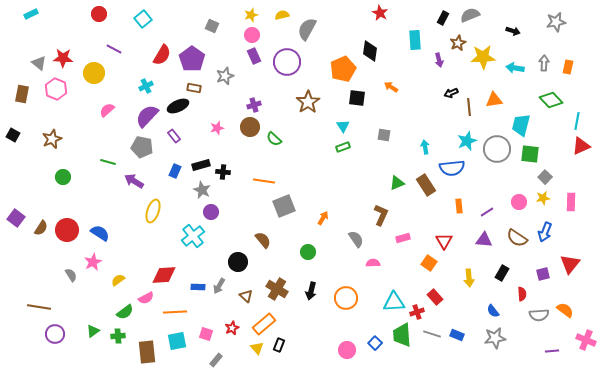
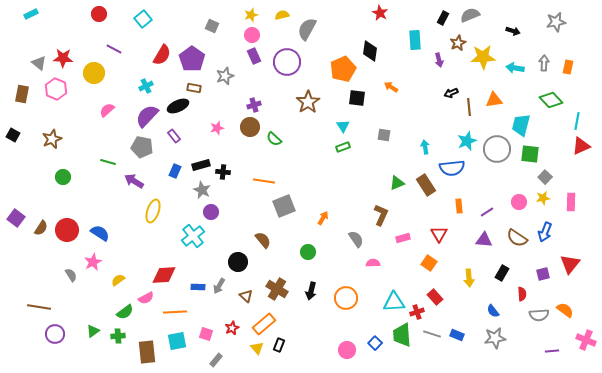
red triangle at (444, 241): moved 5 px left, 7 px up
